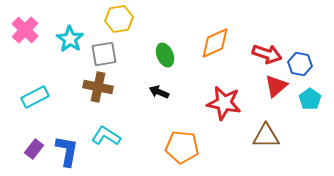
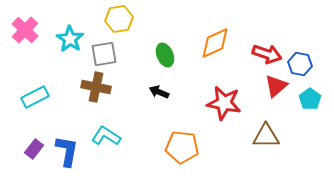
brown cross: moved 2 px left
